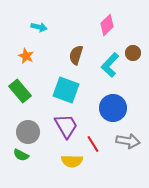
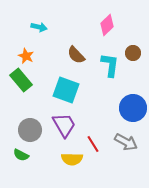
brown semicircle: rotated 60 degrees counterclockwise
cyan L-shape: rotated 145 degrees clockwise
green rectangle: moved 1 px right, 11 px up
blue circle: moved 20 px right
purple trapezoid: moved 2 px left, 1 px up
gray circle: moved 2 px right, 2 px up
gray arrow: moved 2 px left, 1 px down; rotated 20 degrees clockwise
yellow semicircle: moved 2 px up
